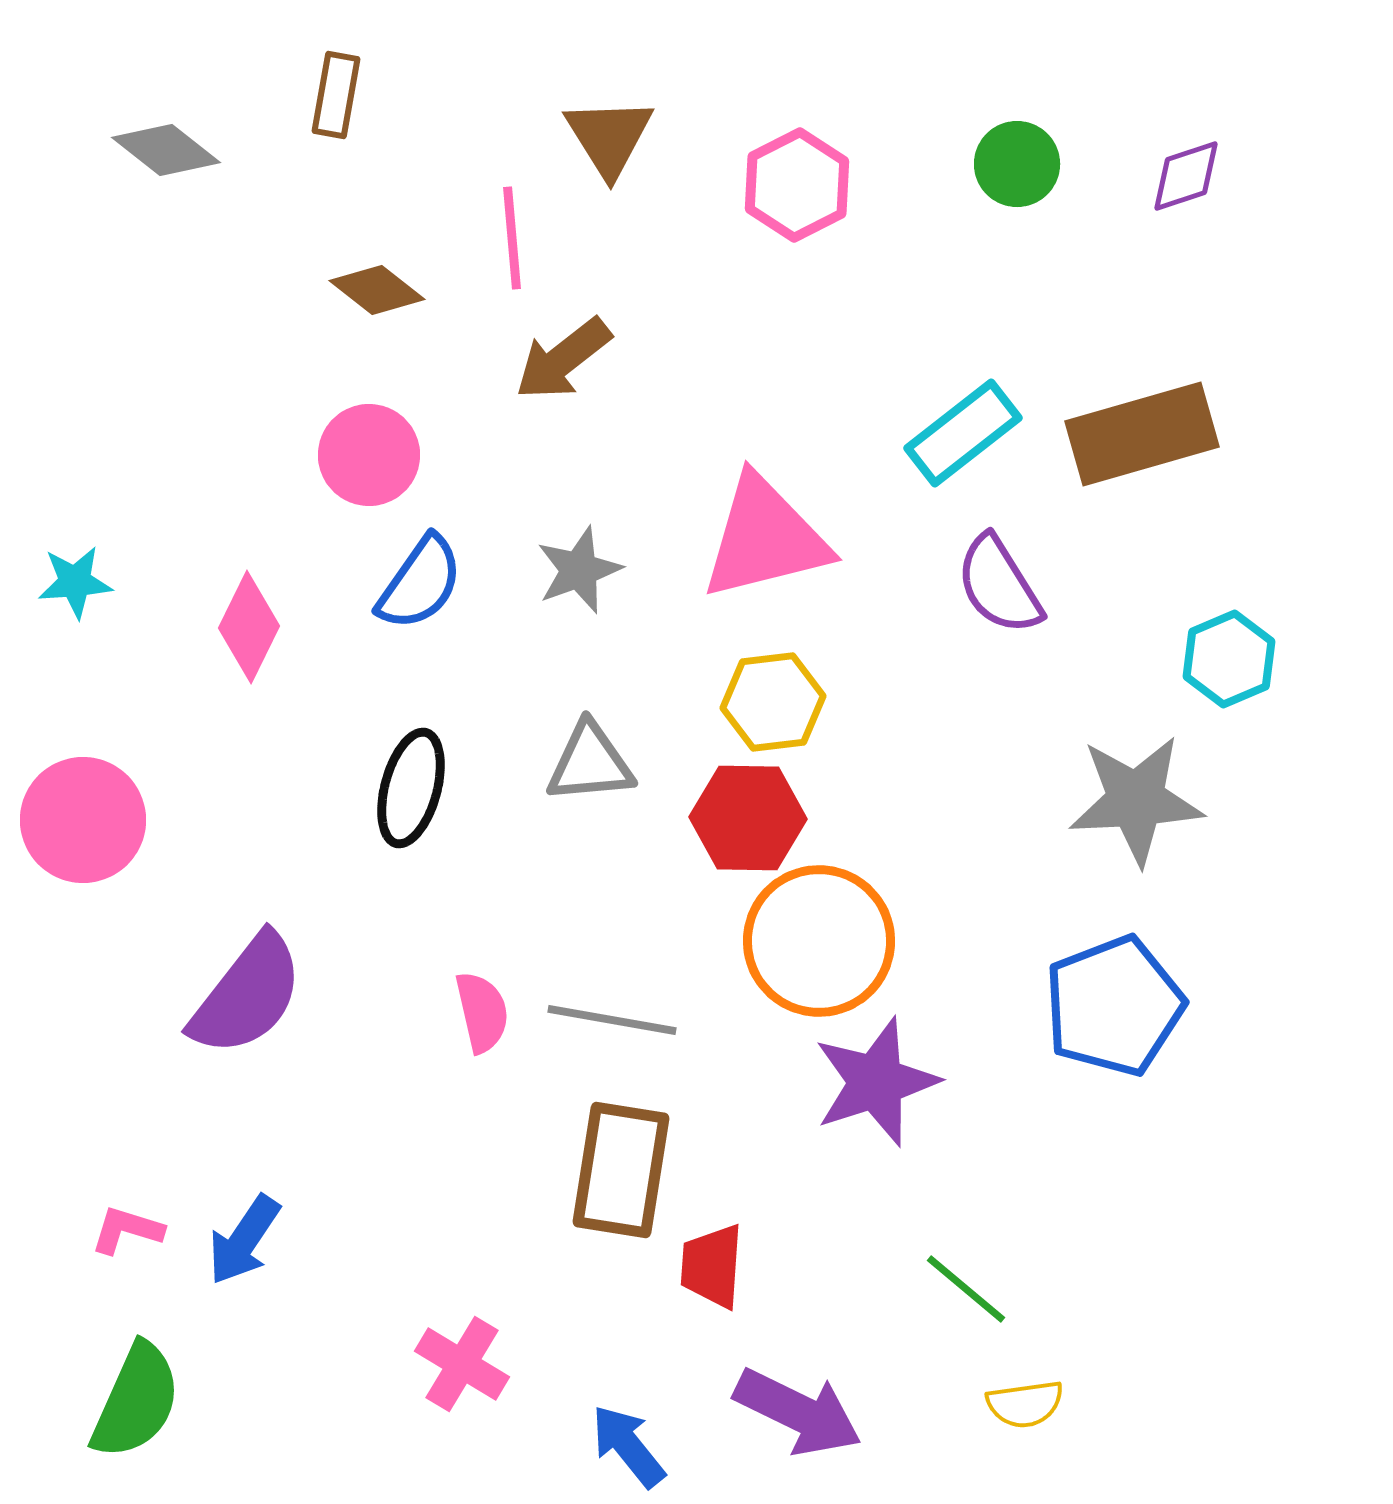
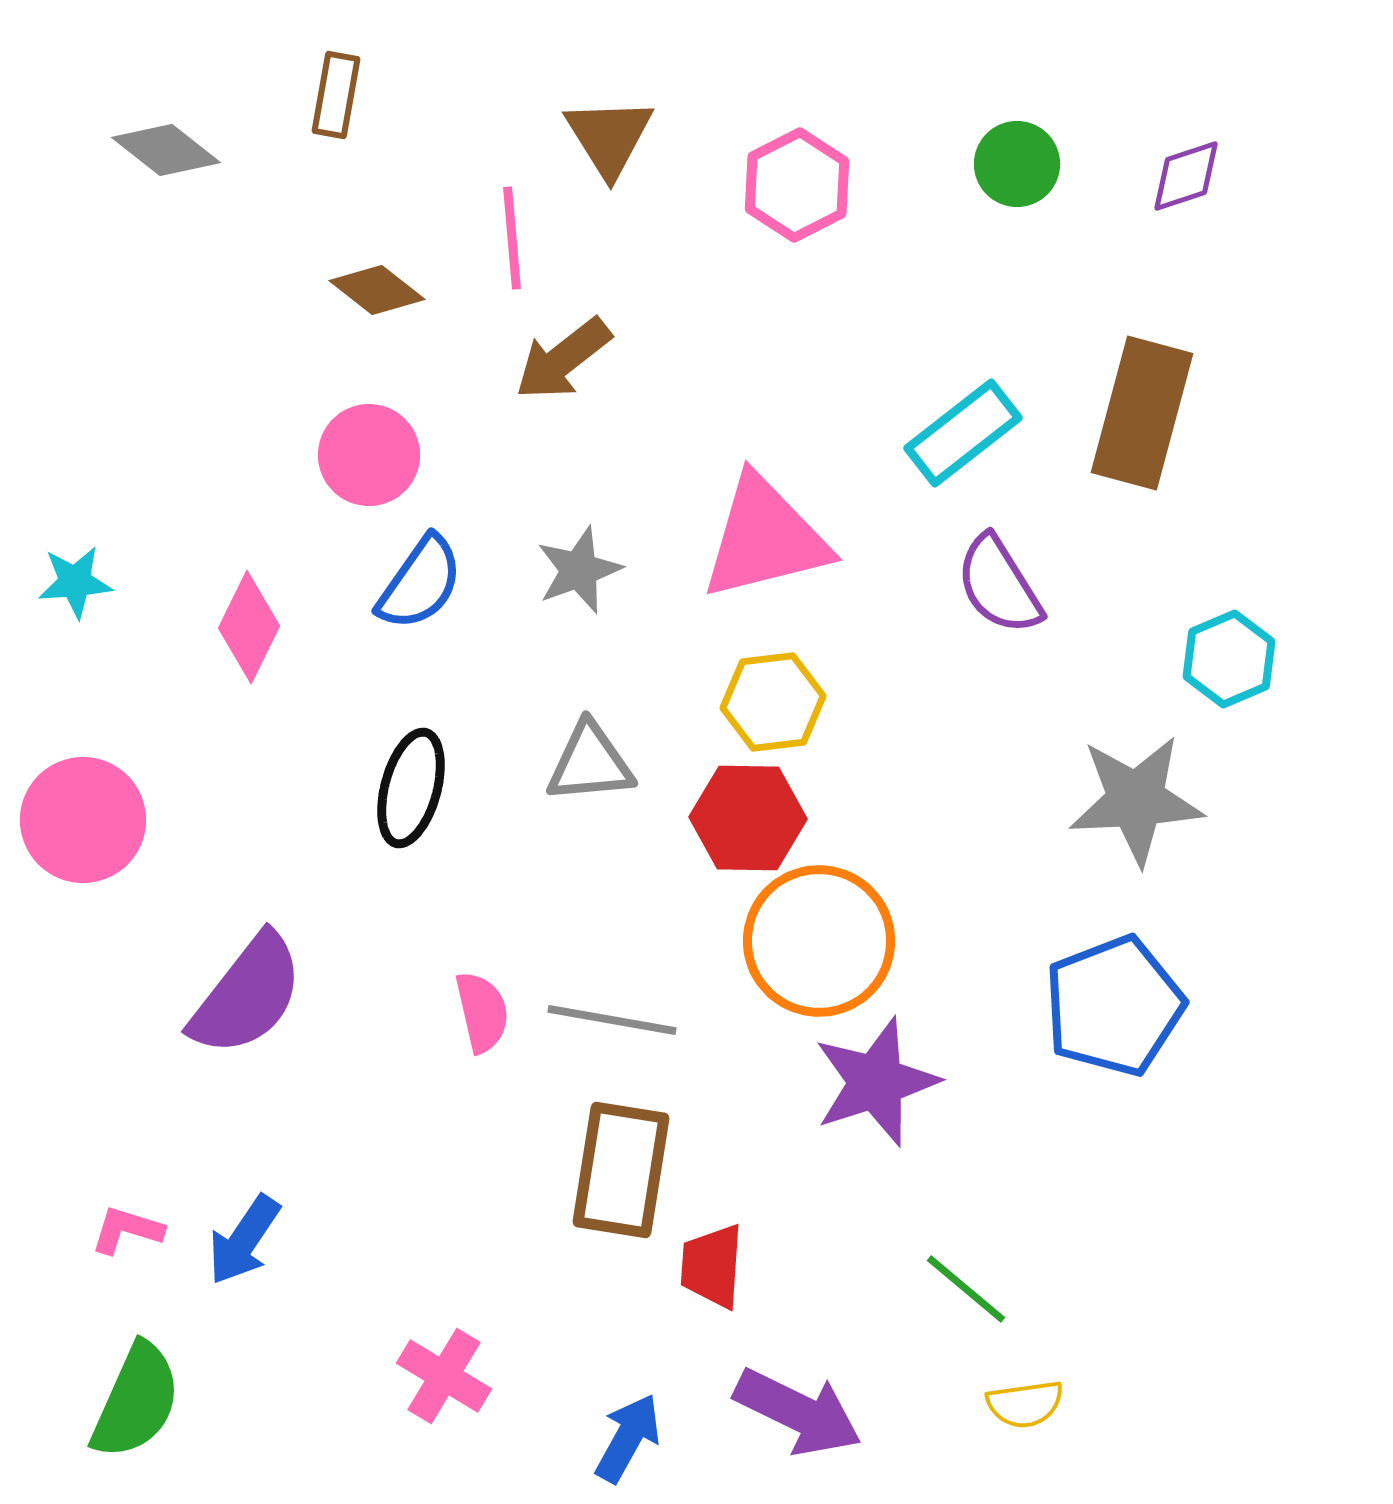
brown rectangle at (1142, 434): moved 21 px up; rotated 59 degrees counterclockwise
pink cross at (462, 1364): moved 18 px left, 12 px down
blue arrow at (628, 1446): moved 8 px up; rotated 68 degrees clockwise
